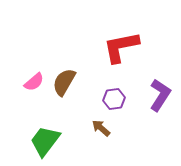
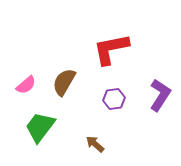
red L-shape: moved 10 px left, 2 px down
pink semicircle: moved 8 px left, 3 px down
brown arrow: moved 6 px left, 16 px down
green trapezoid: moved 5 px left, 14 px up
